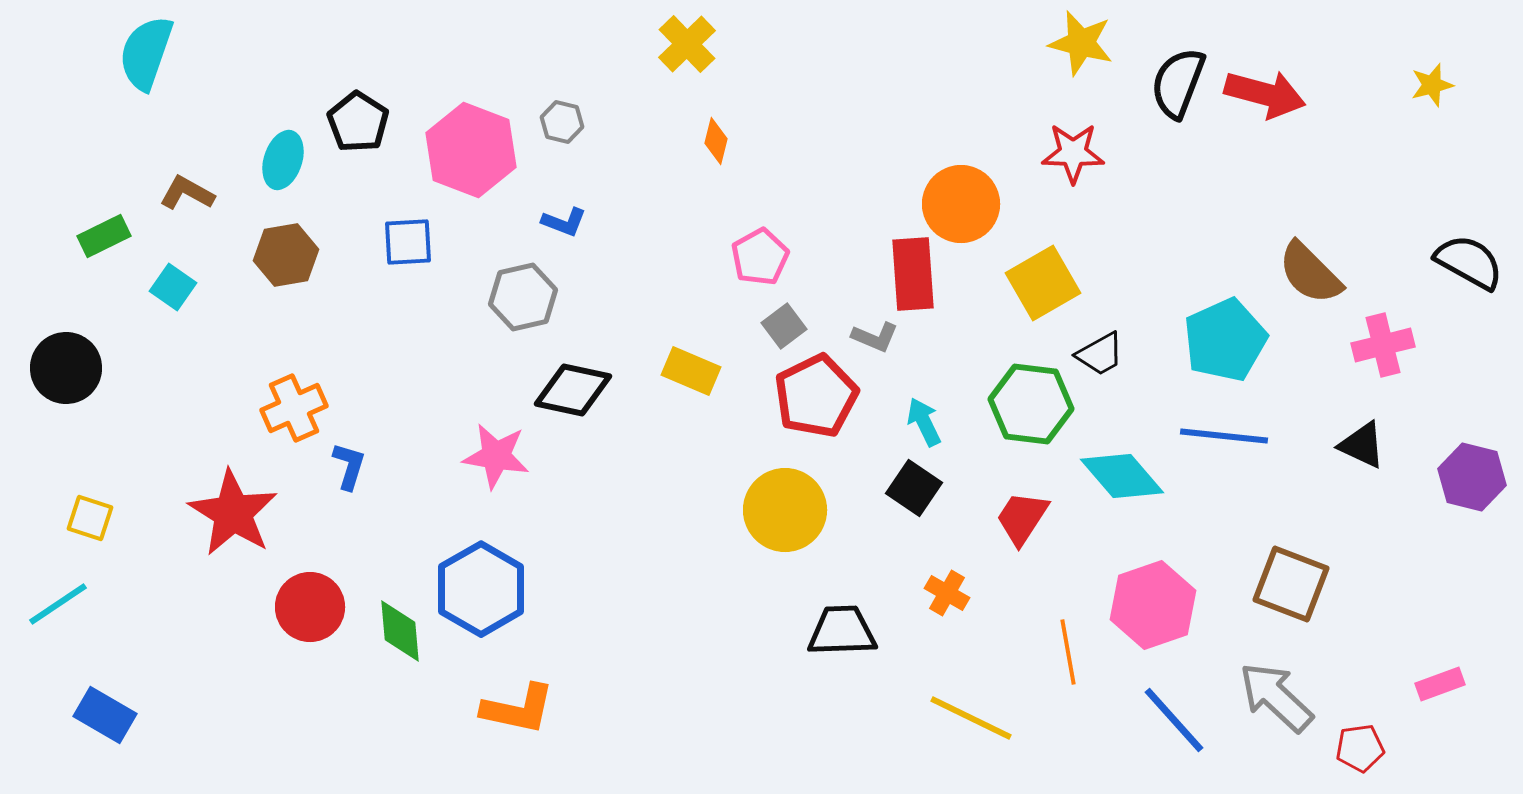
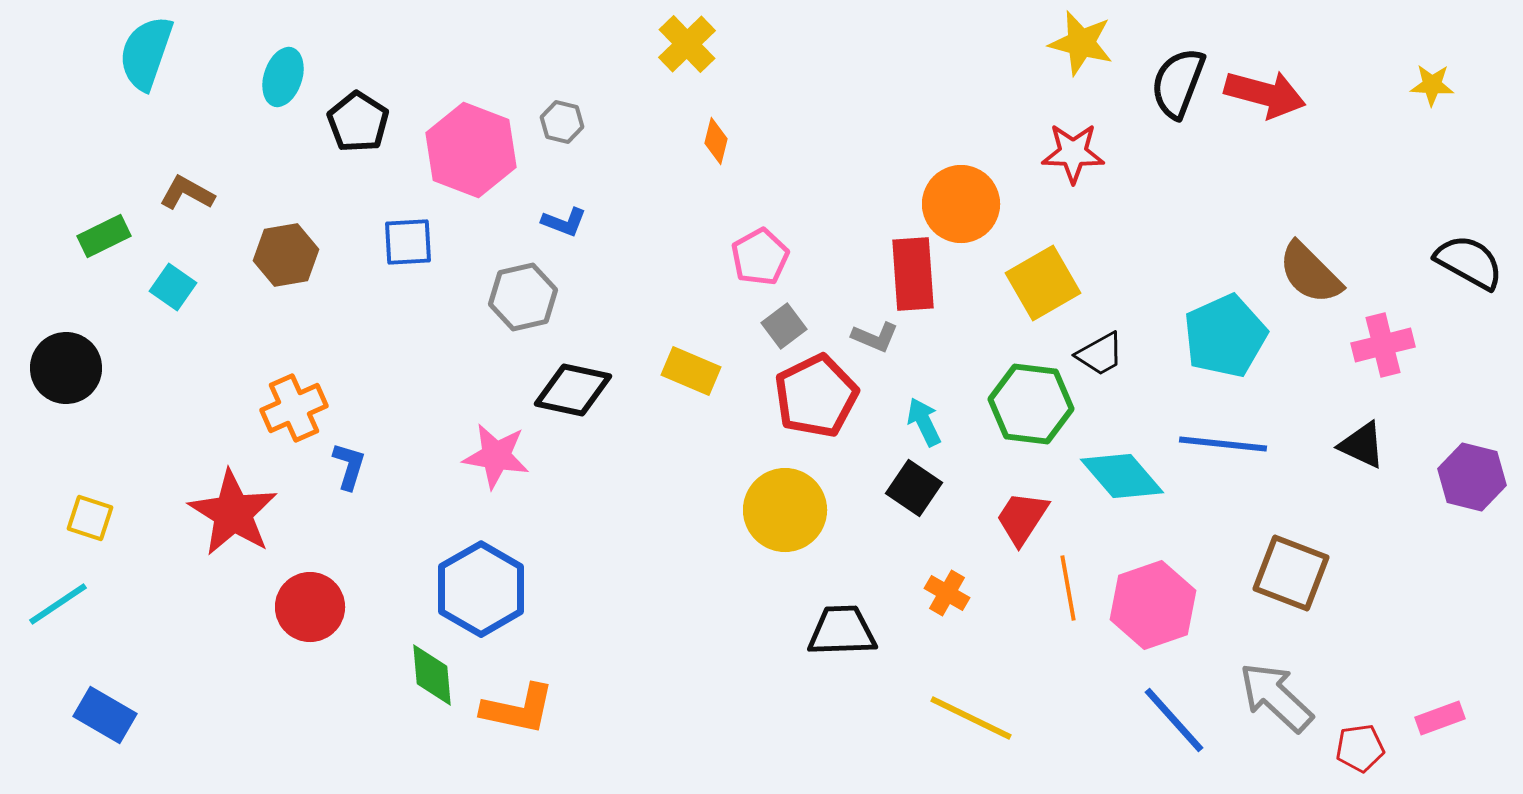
yellow star at (1432, 85): rotated 18 degrees clockwise
cyan ellipse at (283, 160): moved 83 px up
cyan pentagon at (1225, 340): moved 4 px up
blue line at (1224, 436): moved 1 px left, 8 px down
brown square at (1291, 584): moved 11 px up
green diamond at (400, 631): moved 32 px right, 44 px down
orange line at (1068, 652): moved 64 px up
pink rectangle at (1440, 684): moved 34 px down
